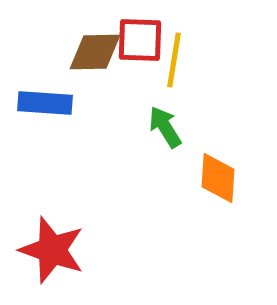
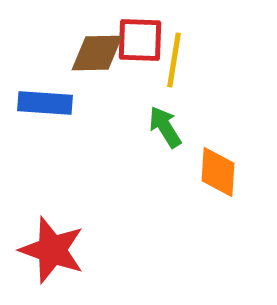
brown diamond: moved 2 px right, 1 px down
orange diamond: moved 6 px up
